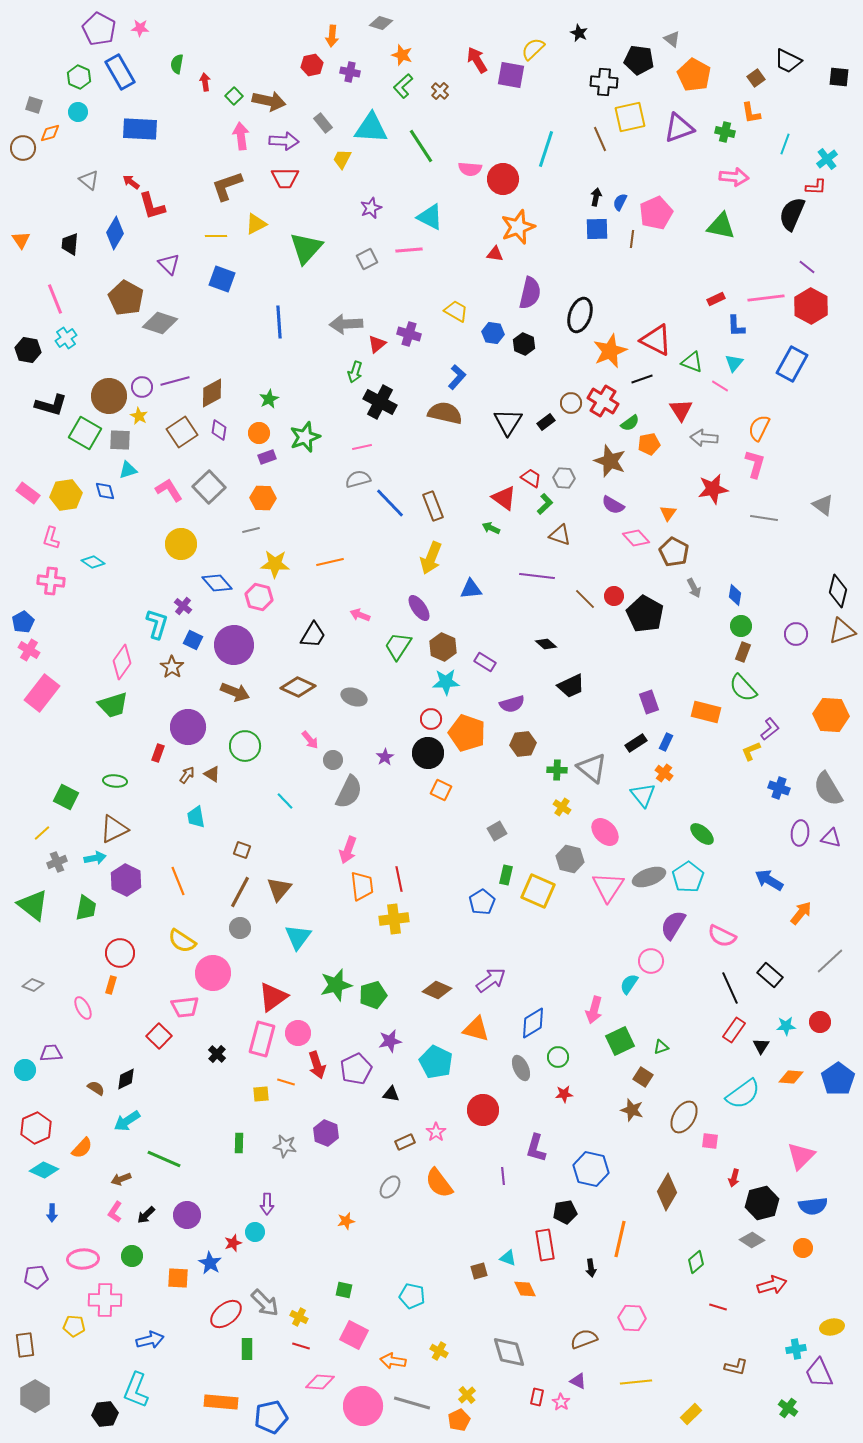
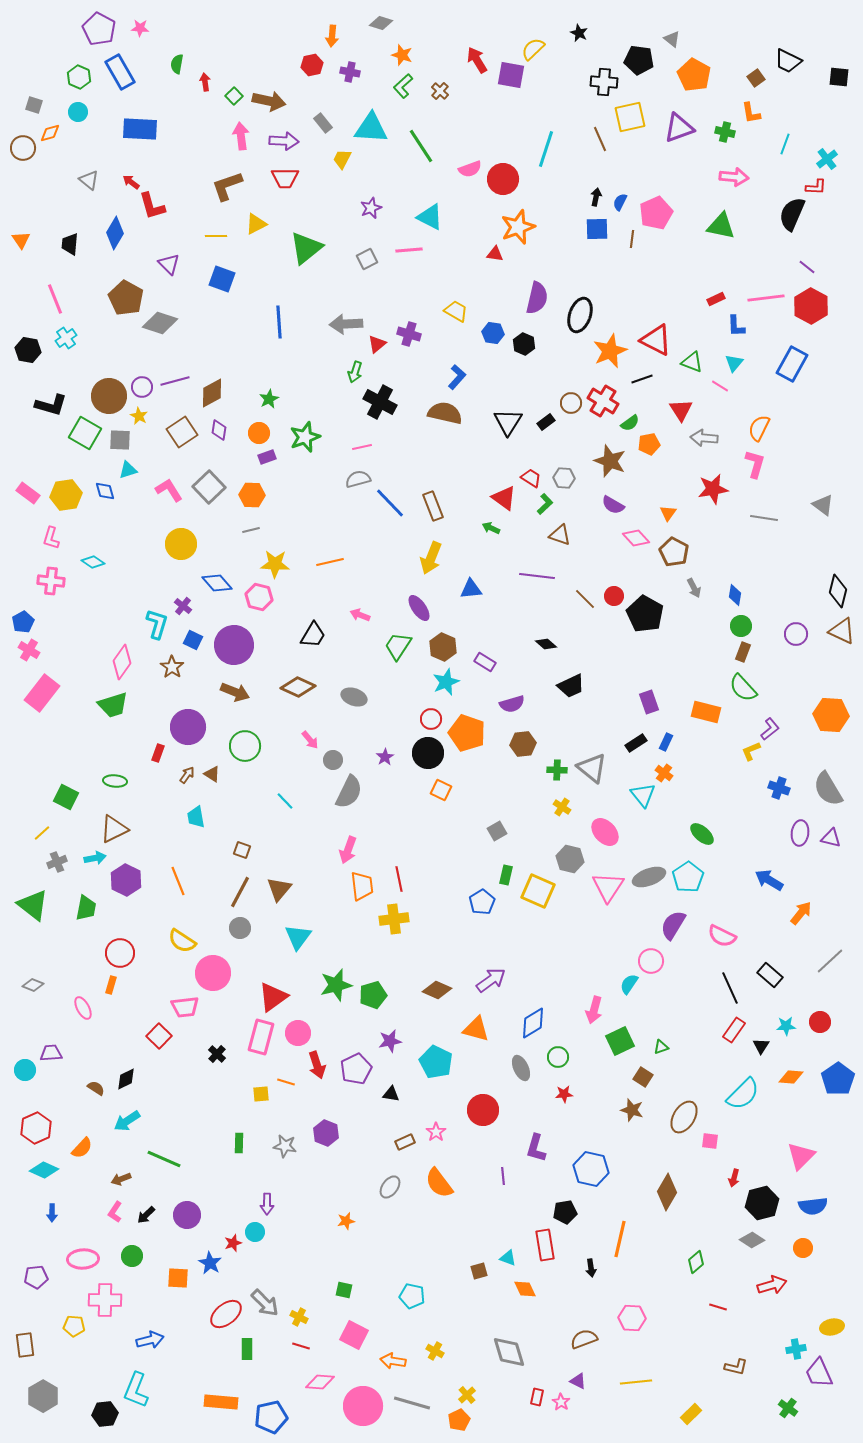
pink semicircle at (470, 169): rotated 25 degrees counterclockwise
green triangle at (306, 248): rotated 9 degrees clockwise
purple semicircle at (530, 293): moved 7 px right, 5 px down
orange hexagon at (263, 498): moved 11 px left, 3 px up
brown triangle at (842, 631): rotated 44 degrees clockwise
cyan star at (446, 682): rotated 20 degrees counterclockwise
pink rectangle at (262, 1039): moved 1 px left, 2 px up
cyan semicircle at (743, 1094): rotated 9 degrees counterclockwise
yellow cross at (439, 1351): moved 4 px left
gray hexagon at (35, 1396): moved 8 px right
